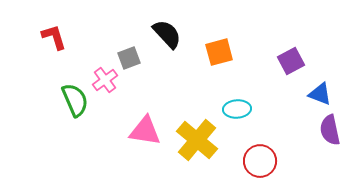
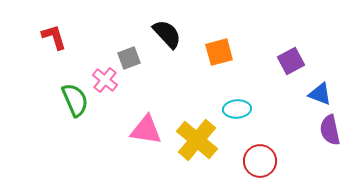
pink cross: rotated 15 degrees counterclockwise
pink triangle: moved 1 px right, 1 px up
